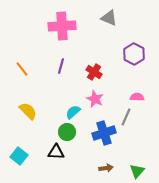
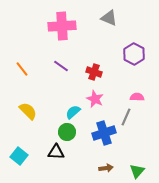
purple line: rotated 70 degrees counterclockwise
red cross: rotated 14 degrees counterclockwise
